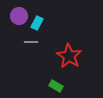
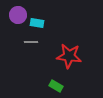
purple circle: moved 1 px left, 1 px up
cyan rectangle: rotated 72 degrees clockwise
red star: rotated 25 degrees counterclockwise
